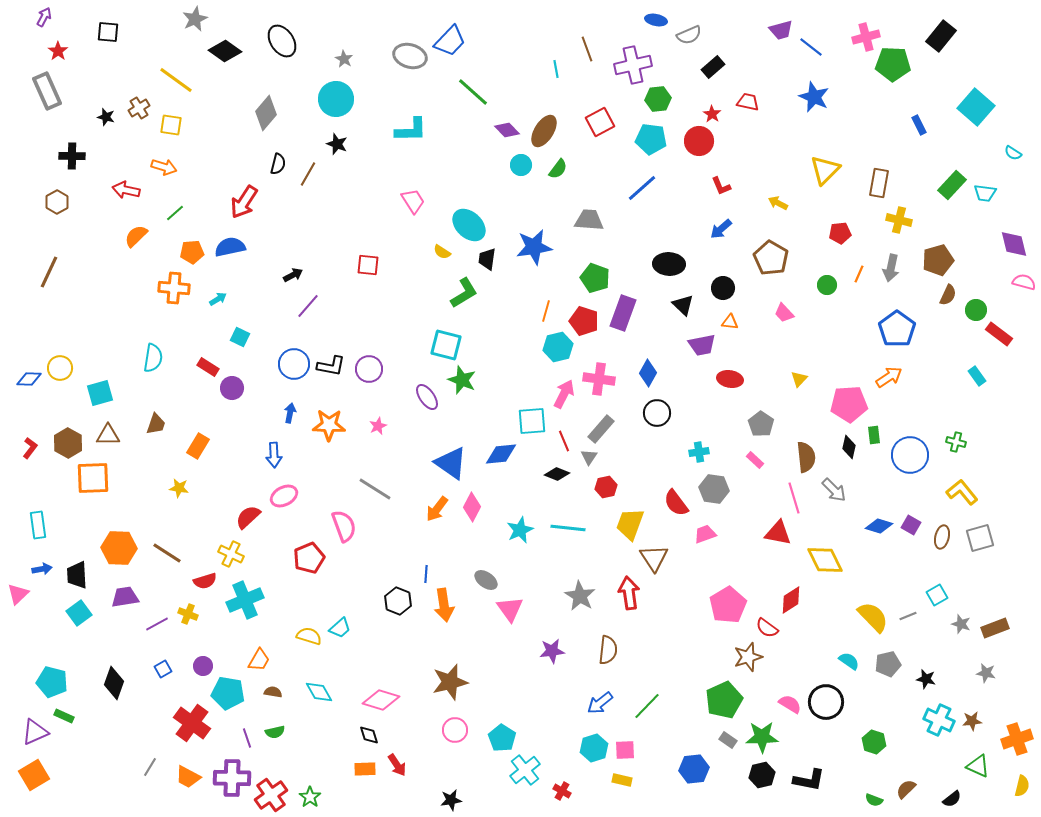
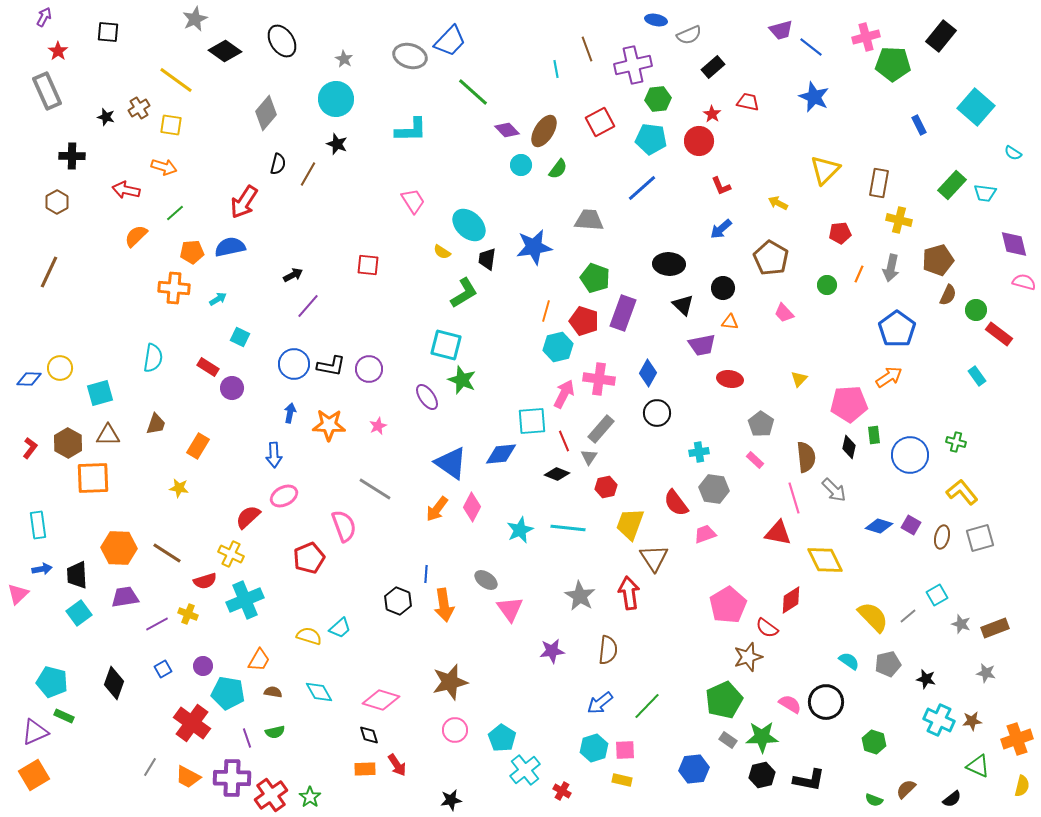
gray line at (908, 616): rotated 18 degrees counterclockwise
